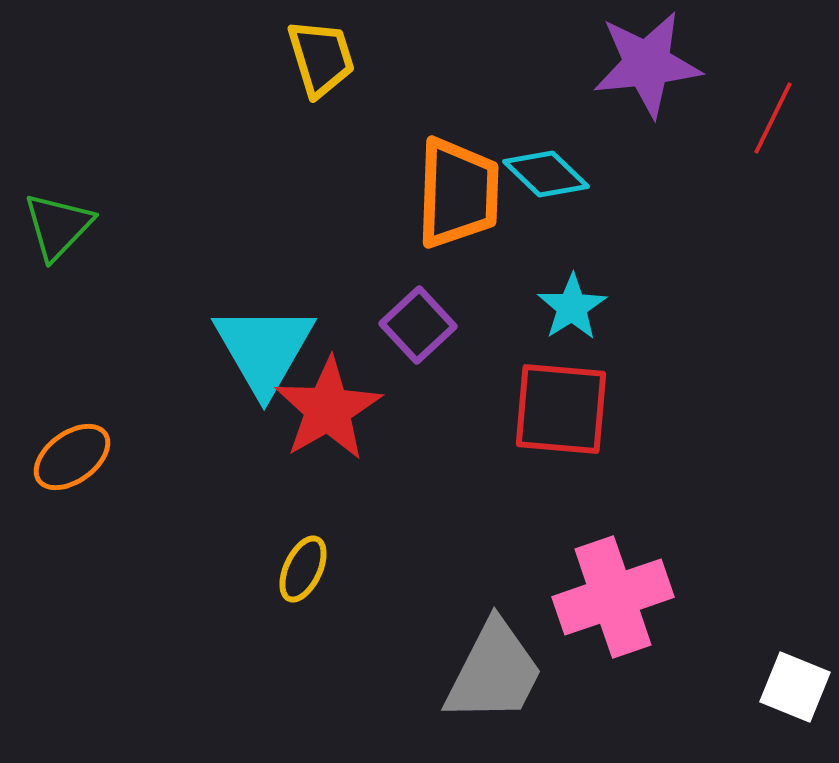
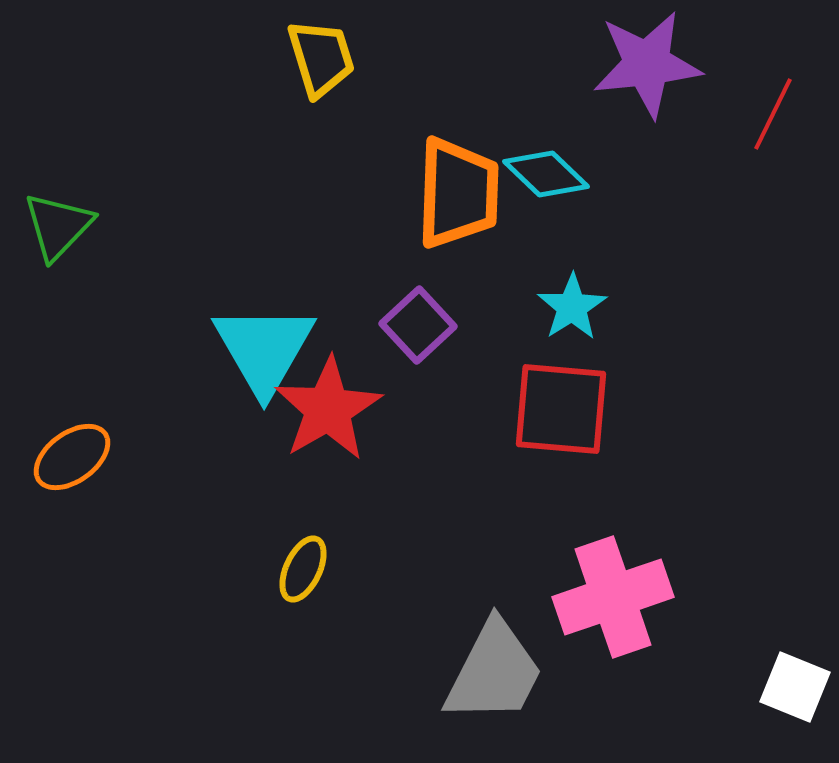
red line: moved 4 px up
